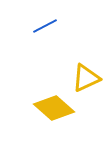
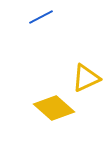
blue line: moved 4 px left, 9 px up
